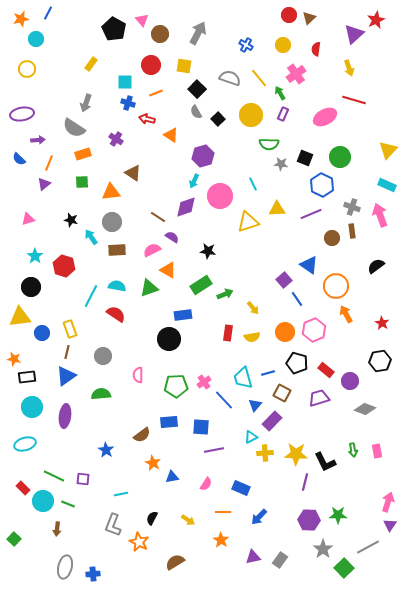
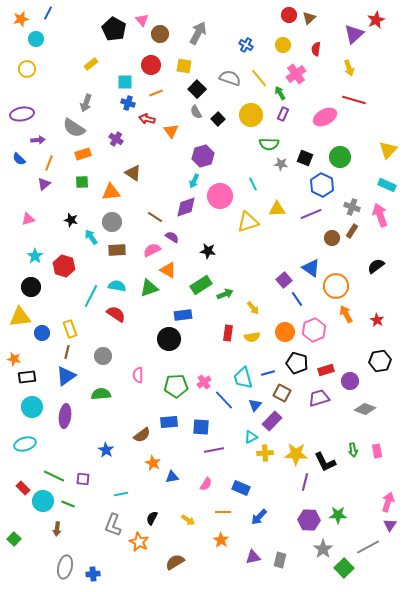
yellow rectangle at (91, 64): rotated 16 degrees clockwise
orange triangle at (171, 135): moved 4 px up; rotated 21 degrees clockwise
brown line at (158, 217): moved 3 px left
brown rectangle at (352, 231): rotated 40 degrees clockwise
blue triangle at (309, 265): moved 2 px right, 3 px down
red star at (382, 323): moved 5 px left, 3 px up
red rectangle at (326, 370): rotated 56 degrees counterclockwise
gray rectangle at (280, 560): rotated 21 degrees counterclockwise
